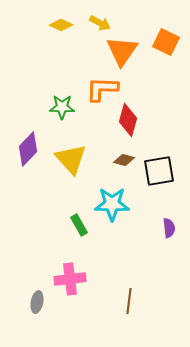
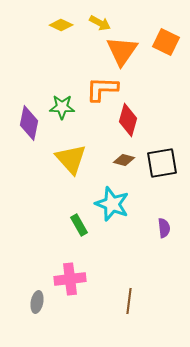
purple diamond: moved 1 px right, 26 px up; rotated 32 degrees counterclockwise
black square: moved 3 px right, 8 px up
cyan star: rotated 20 degrees clockwise
purple semicircle: moved 5 px left
